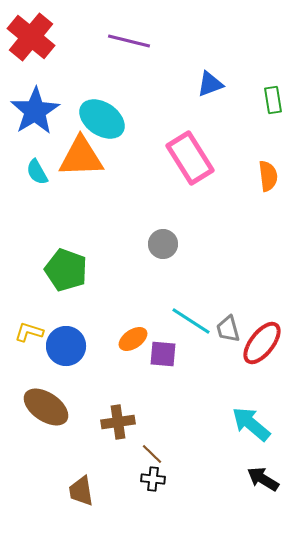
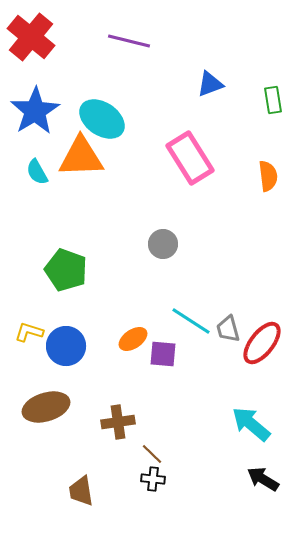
brown ellipse: rotated 51 degrees counterclockwise
